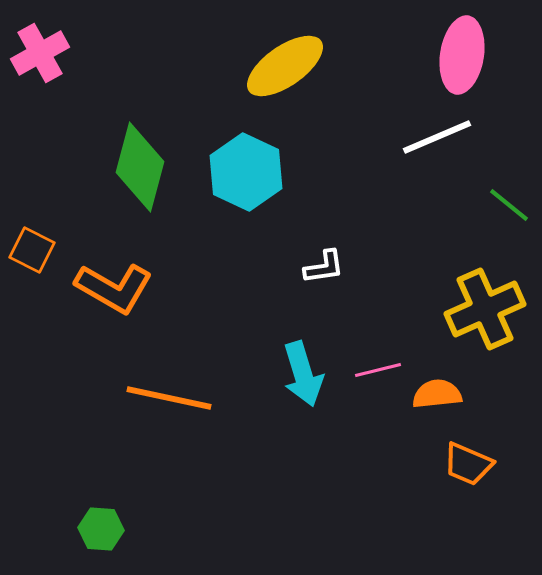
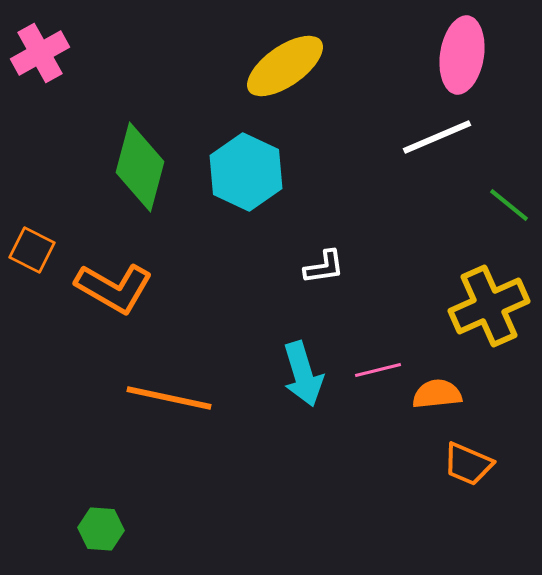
yellow cross: moved 4 px right, 3 px up
